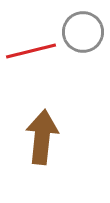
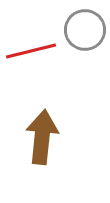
gray circle: moved 2 px right, 2 px up
